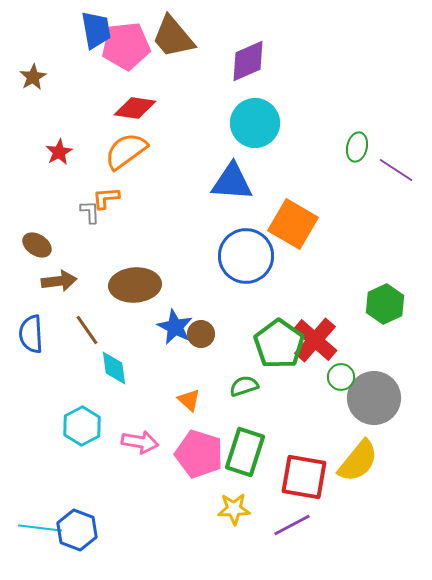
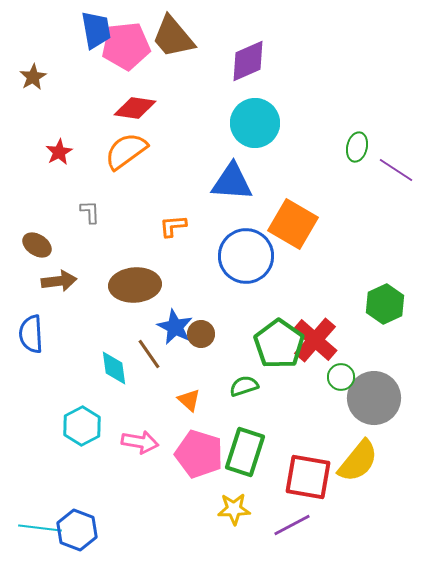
orange L-shape at (106, 198): moved 67 px right, 28 px down
brown line at (87, 330): moved 62 px right, 24 px down
red square at (304, 477): moved 4 px right
